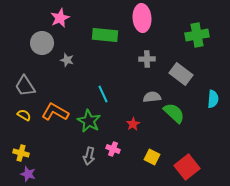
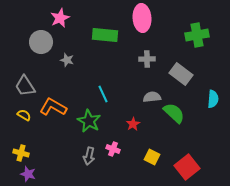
gray circle: moved 1 px left, 1 px up
orange L-shape: moved 2 px left, 5 px up
